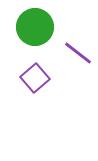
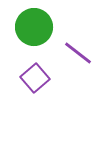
green circle: moved 1 px left
